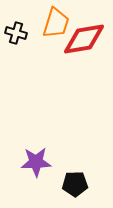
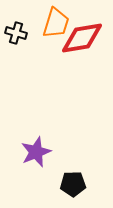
red diamond: moved 2 px left, 1 px up
purple star: moved 10 px up; rotated 20 degrees counterclockwise
black pentagon: moved 2 px left
